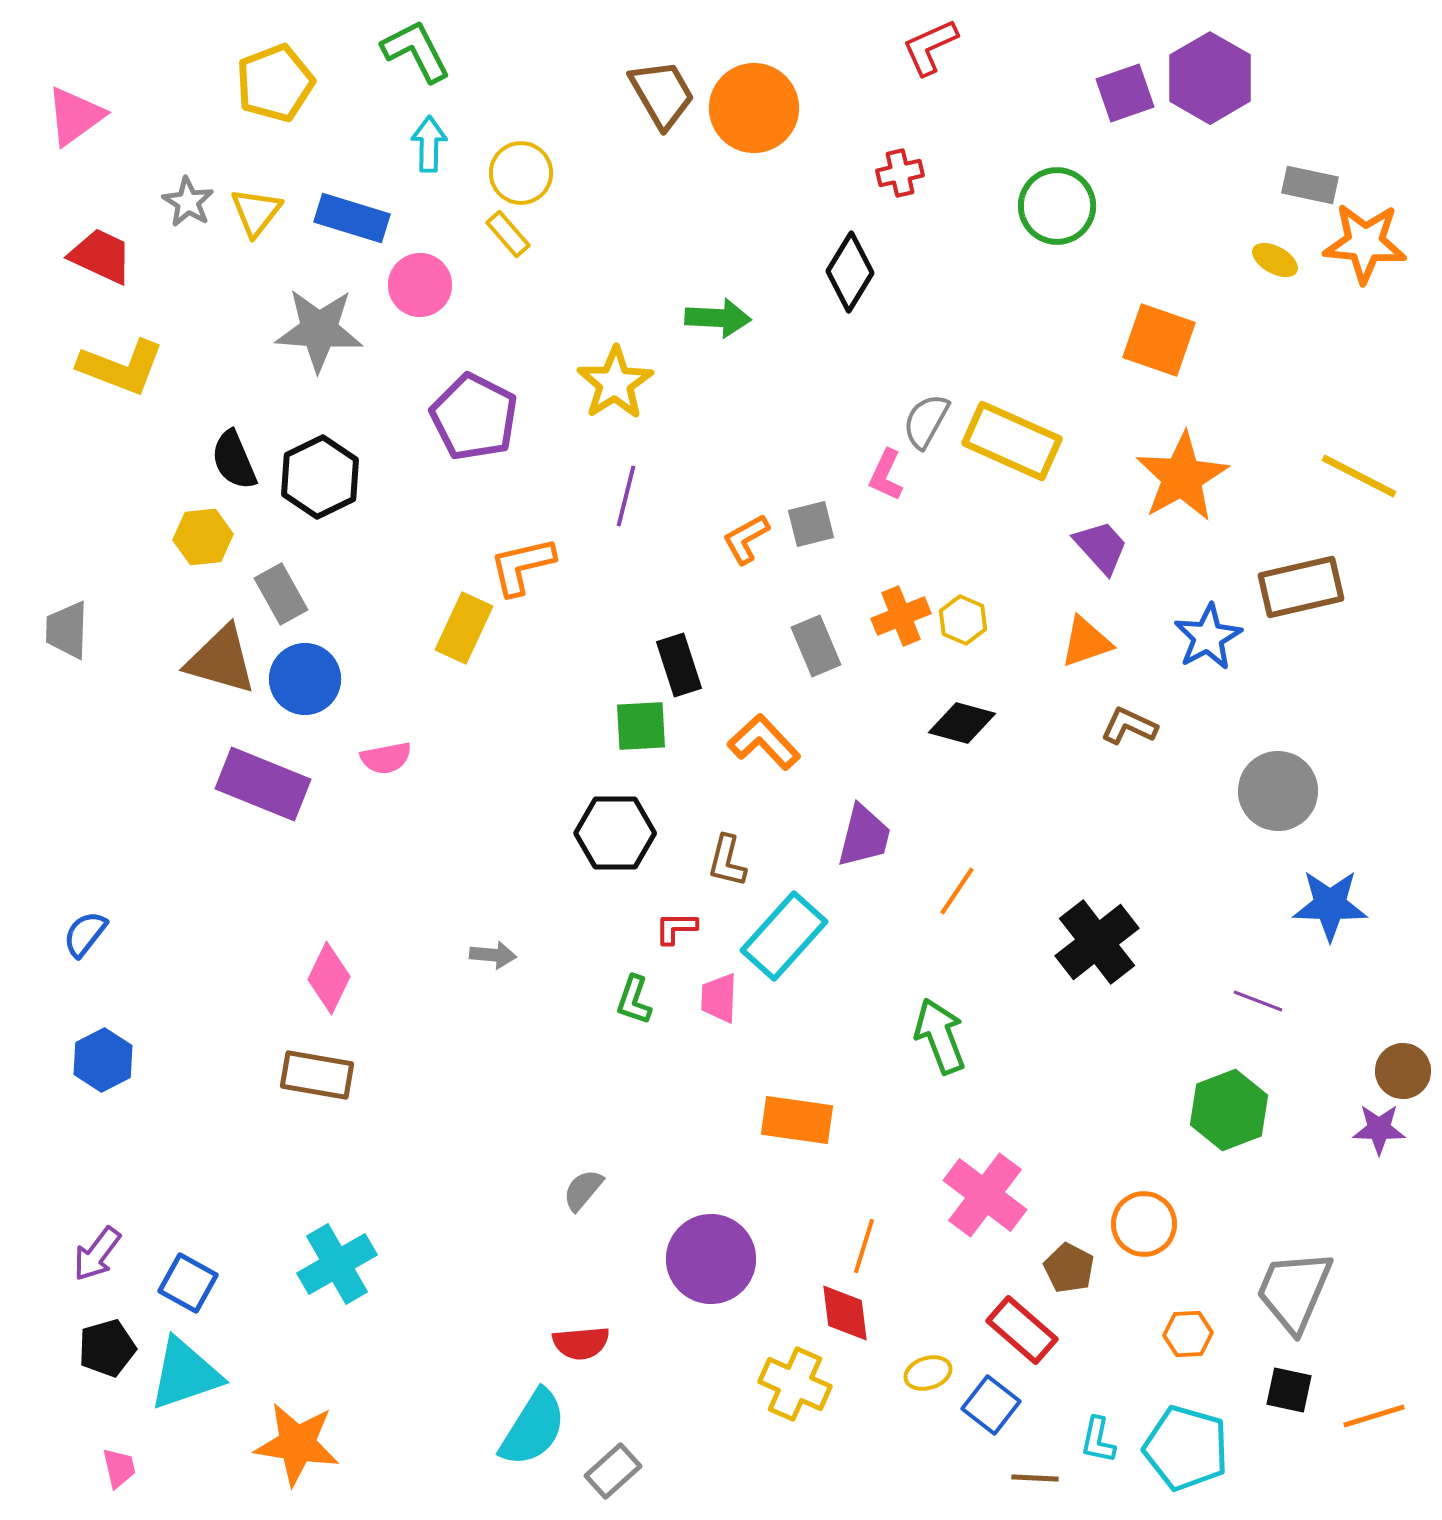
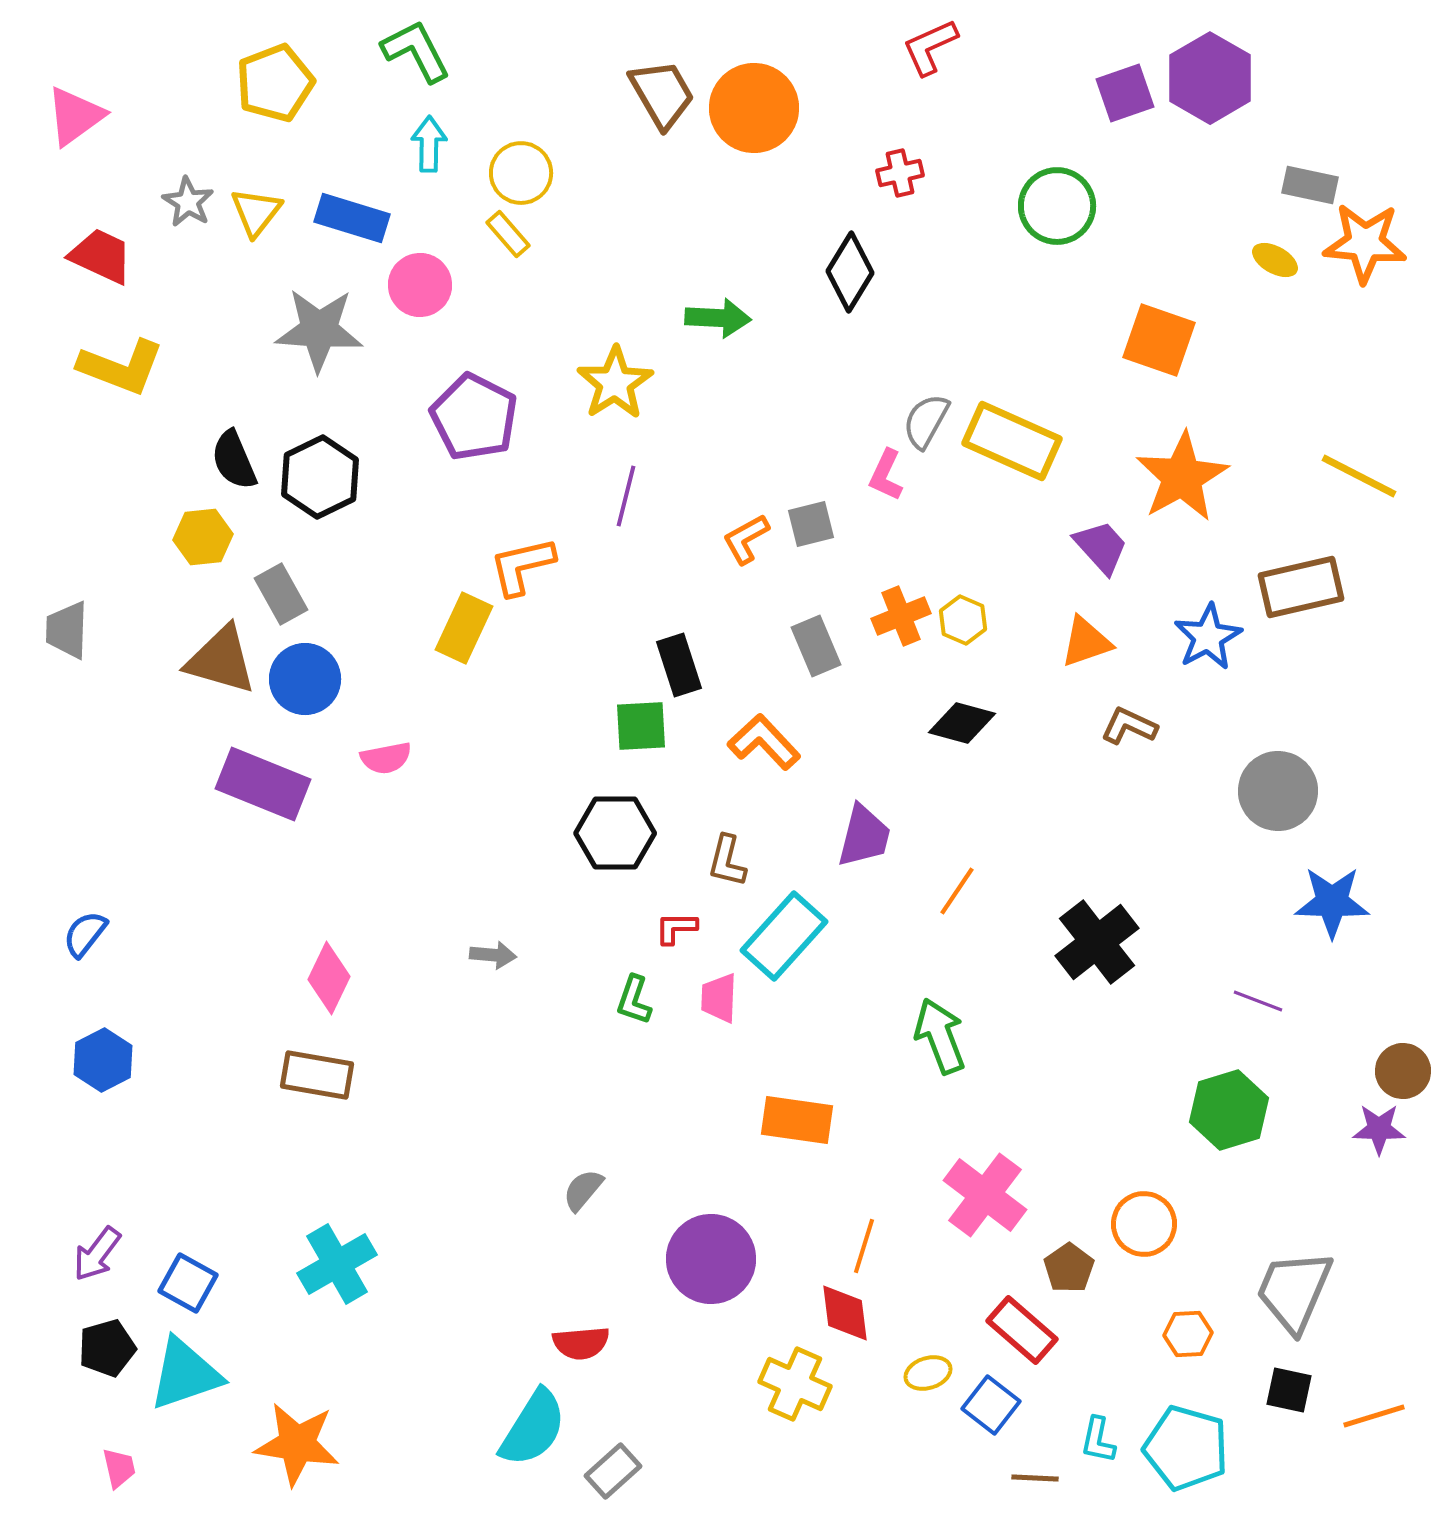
blue star at (1330, 905): moved 2 px right, 3 px up
green hexagon at (1229, 1110): rotated 4 degrees clockwise
brown pentagon at (1069, 1268): rotated 9 degrees clockwise
